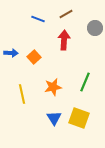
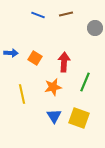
brown line: rotated 16 degrees clockwise
blue line: moved 4 px up
red arrow: moved 22 px down
orange square: moved 1 px right, 1 px down; rotated 16 degrees counterclockwise
blue triangle: moved 2 px up
